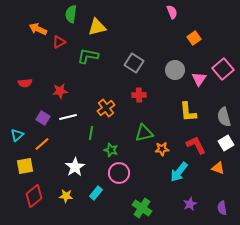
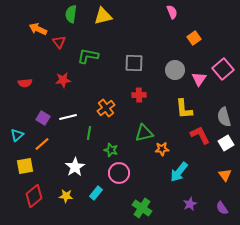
yellow triangle: moved 6 px right, 11 px up
red triangle: rotated 40 degrees counterclockwise
gray square: rotated 30 degrees counterclockwise
red star: moved 3 px right, 11 px up
yellow L-shape: moved 4 px left, 3 px up
green line: moved 2 px left
red L-shape: moved 4 px right, 10 px up
orange triangle: moved 7 px right, 7 px down; rotated 32 degrees clockwise
purple semicircle: rotated 24 degrees counterclockwise
